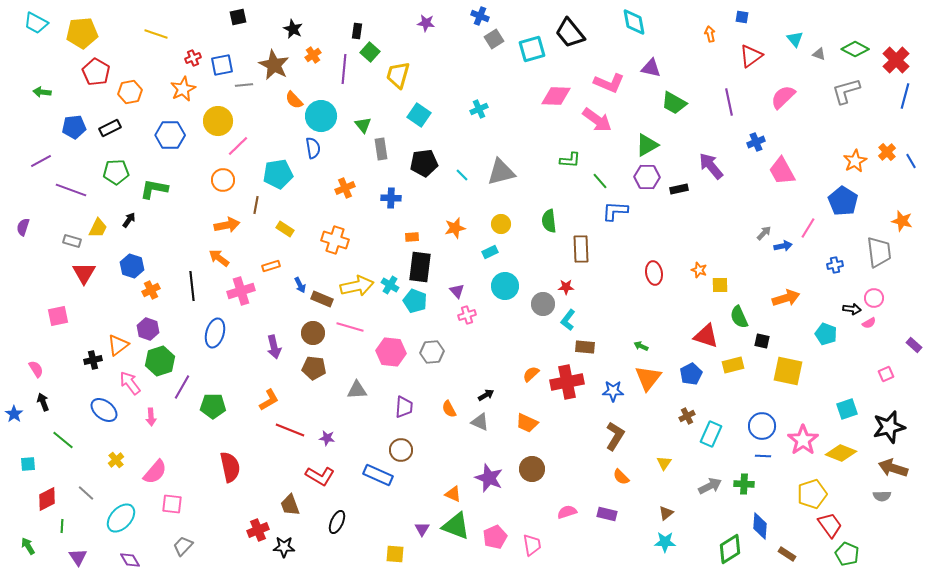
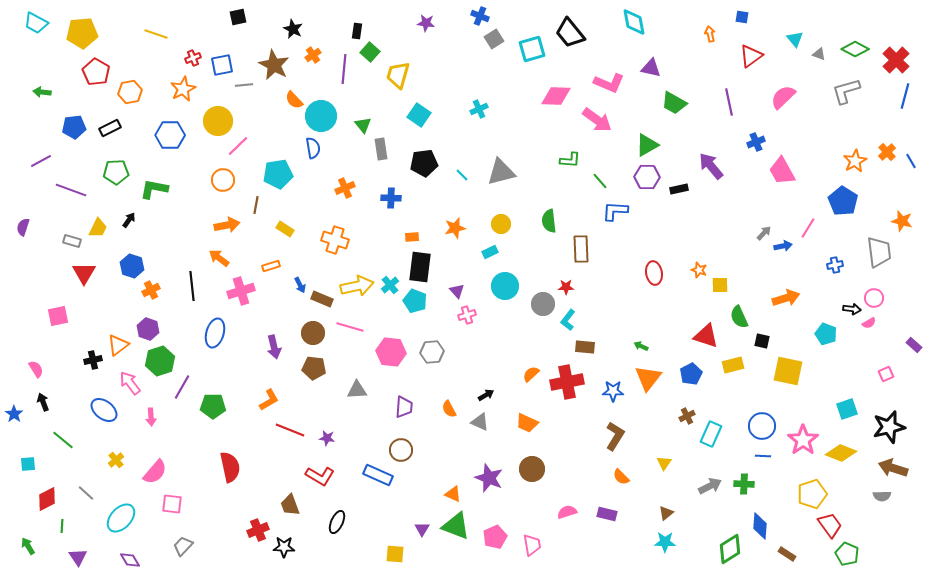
cyan cross at (390, 285): rotated 18 degrees clockwise
